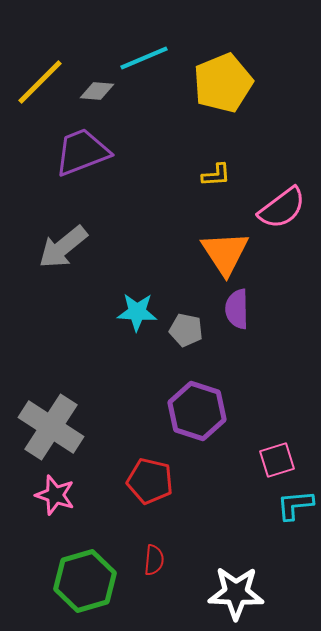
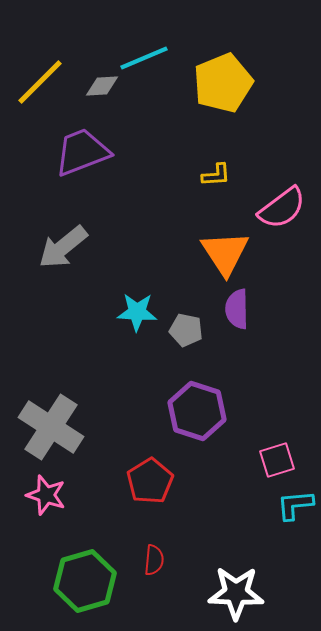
gray diamond: moved 5 px right, 5 px up; rotated 8 degrees counterclockwise
red pentagon: rotated 27 degrees clockwise
pink star: moved 9 px left
